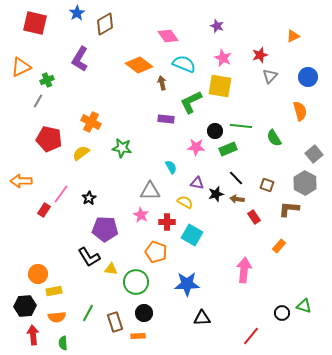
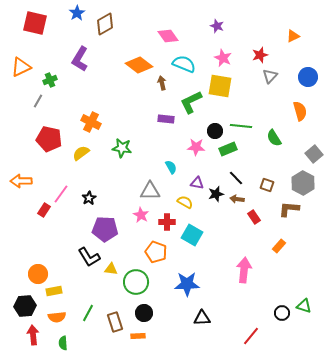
green cross at (47, 80): moved 3 px right
gray hexagon at (305, 183): moved 2 px left
